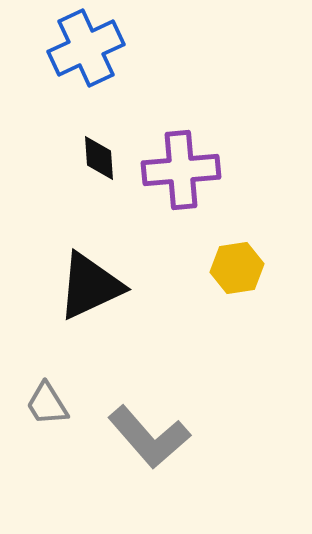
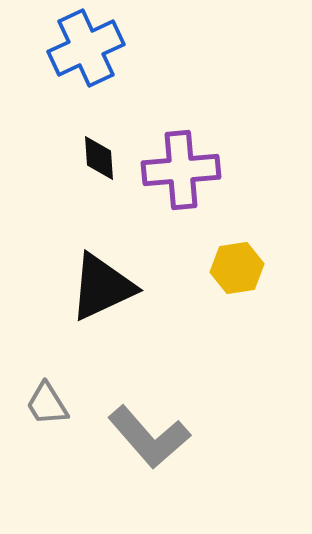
black triangle: moved 12 px right, 1 px down
